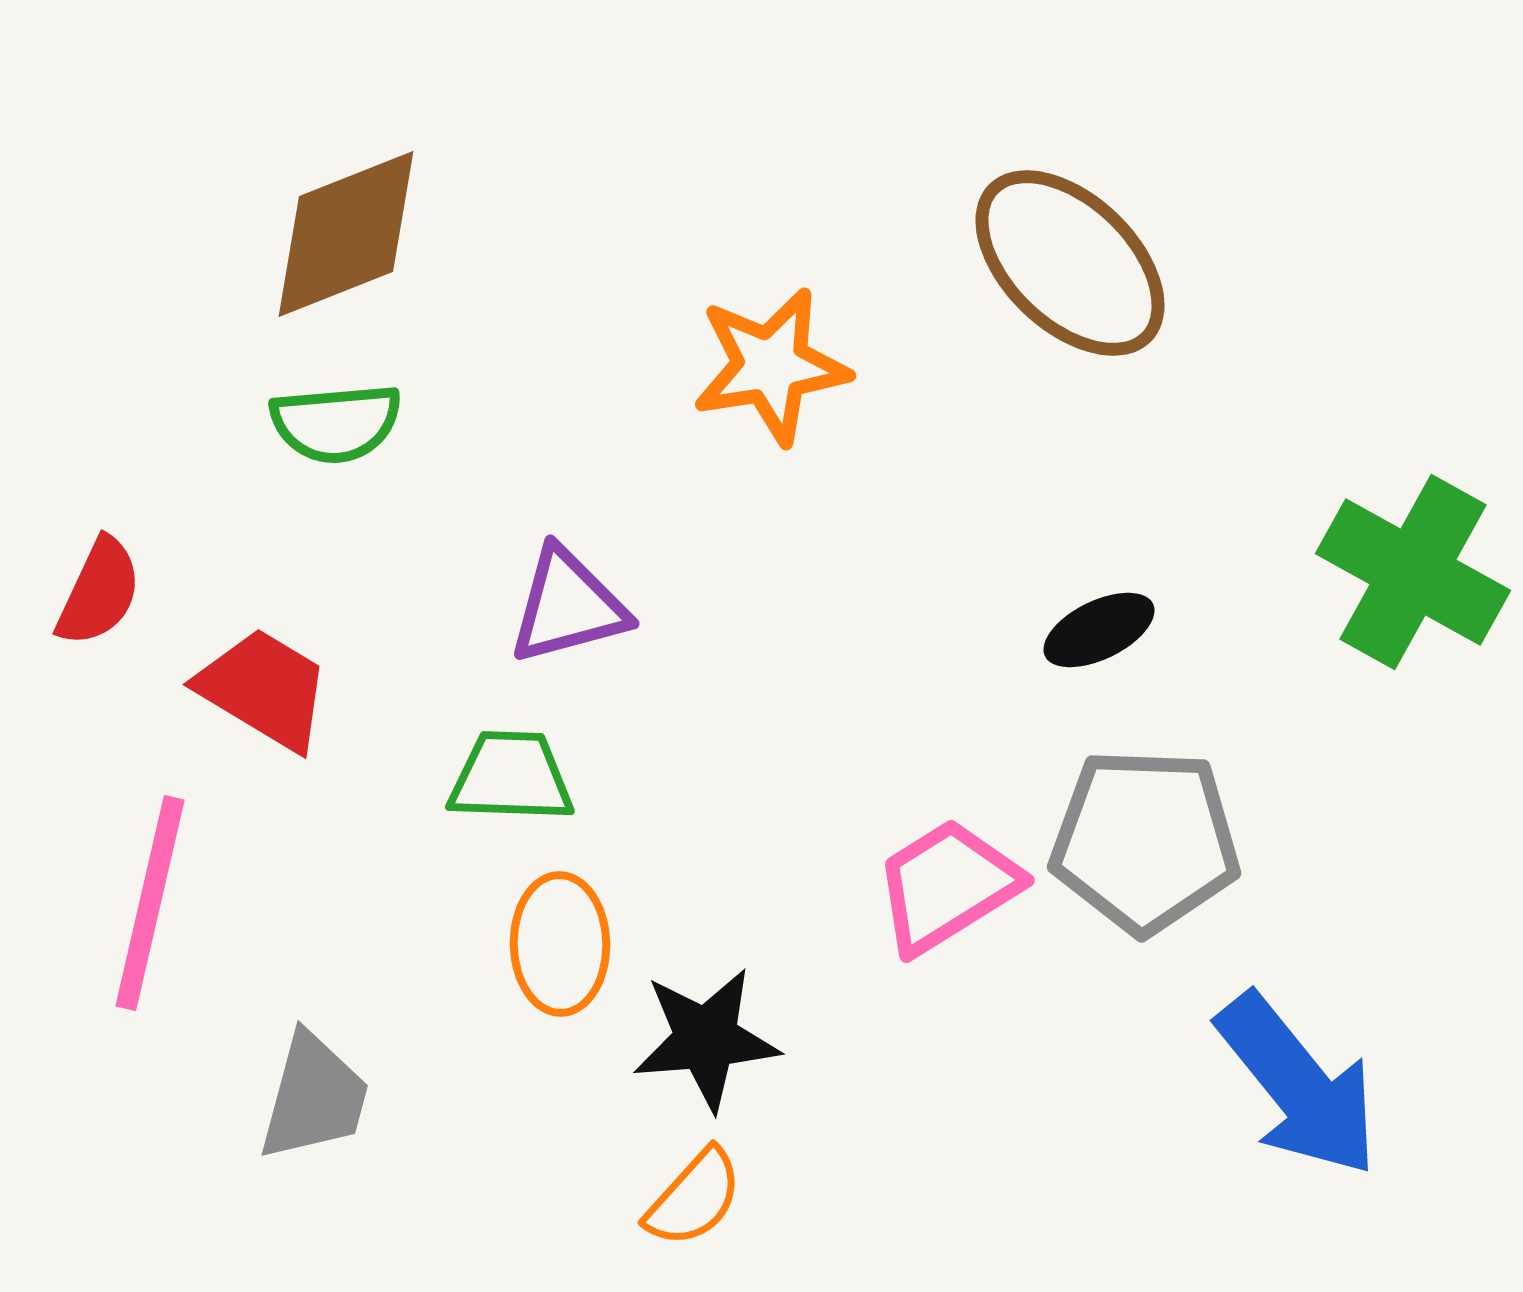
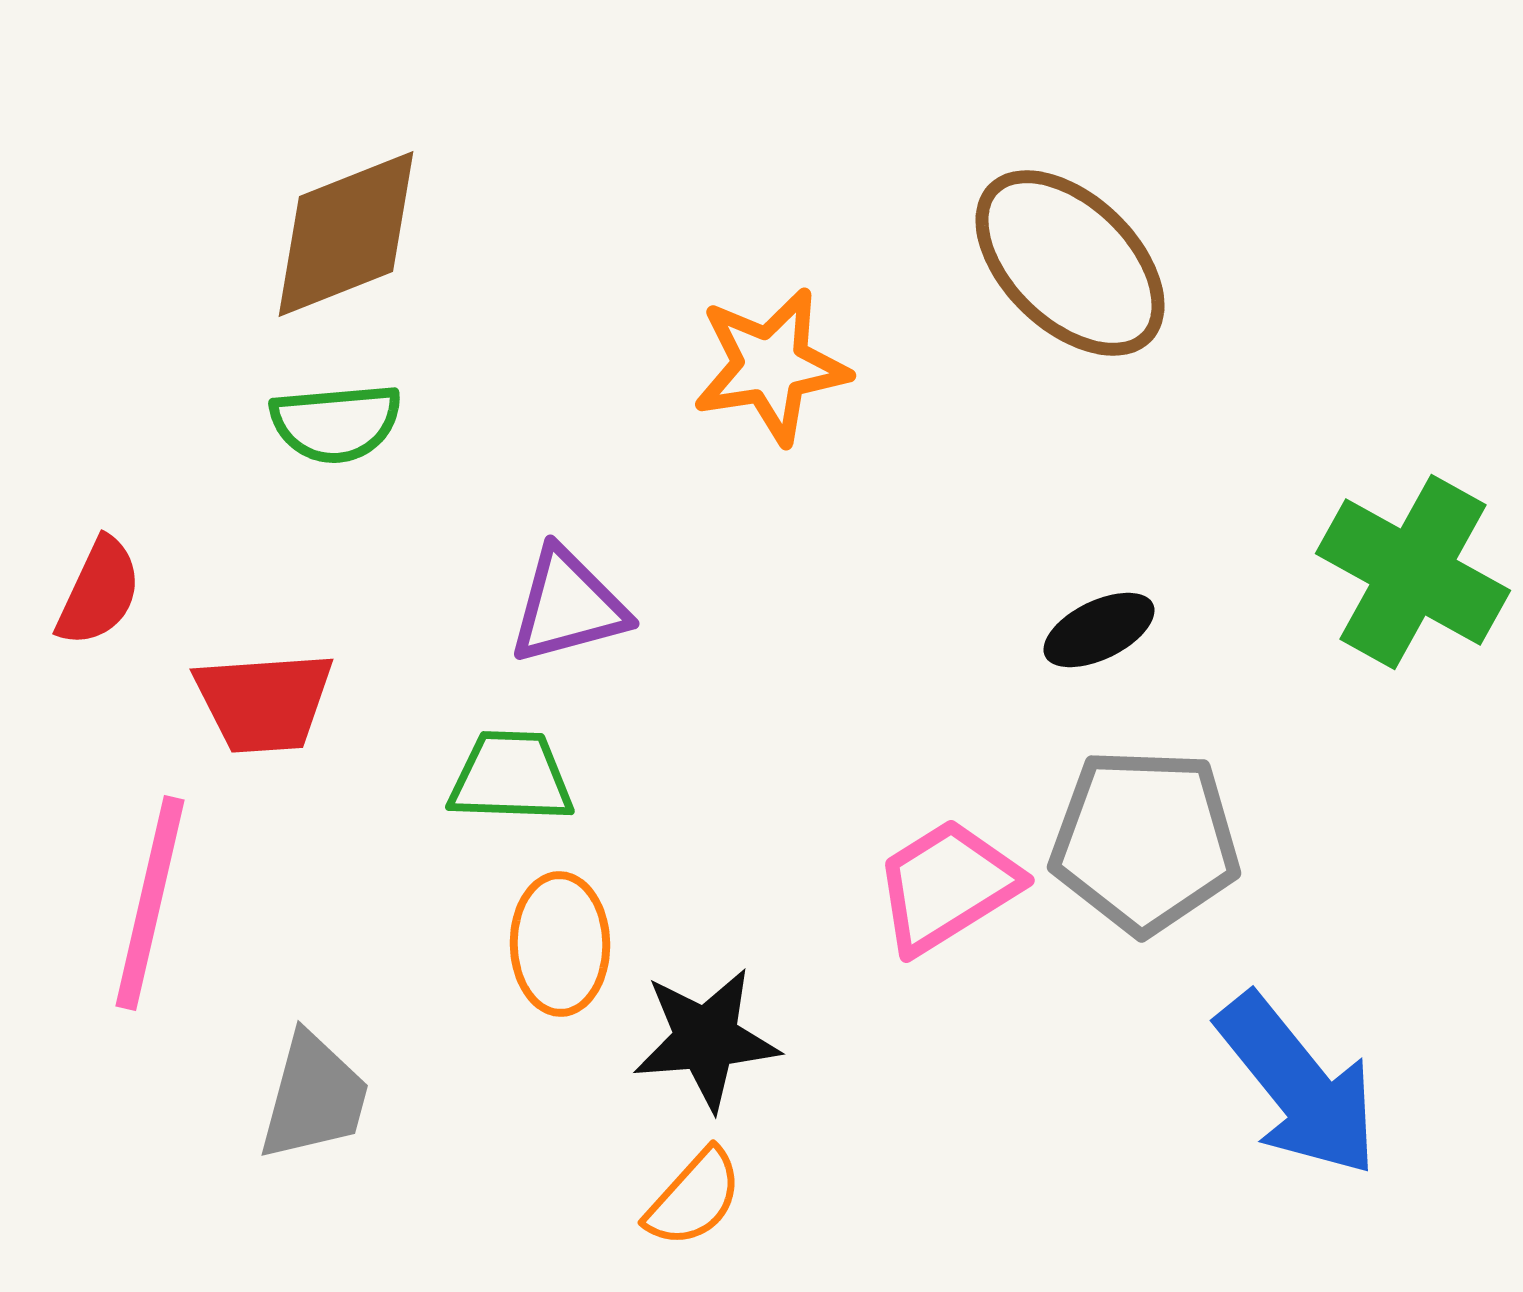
red trapezoid: moved 13 px down; rotated 145 degrees clockwise
